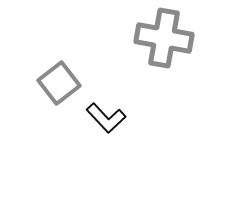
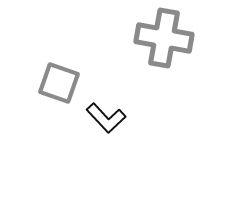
gray square: rotated 33 degrees counterclockwise
